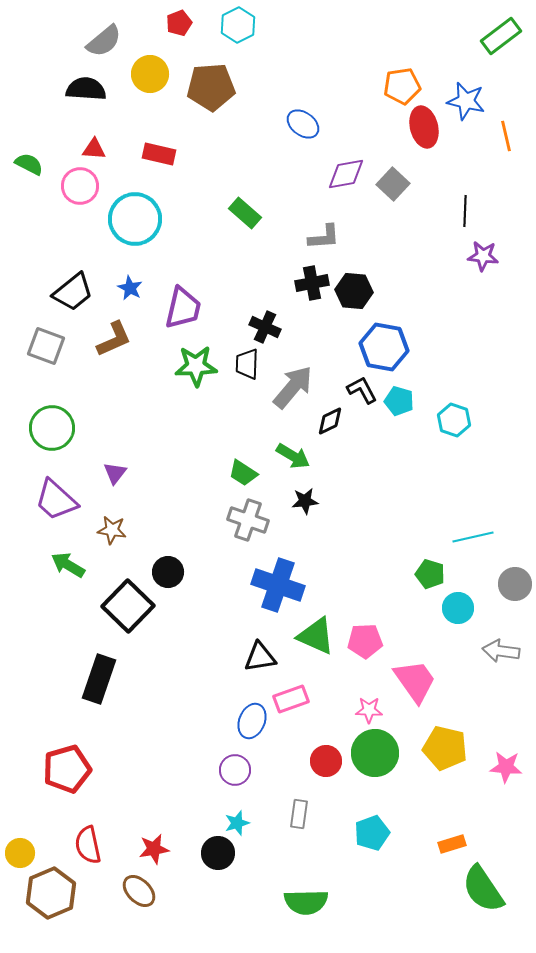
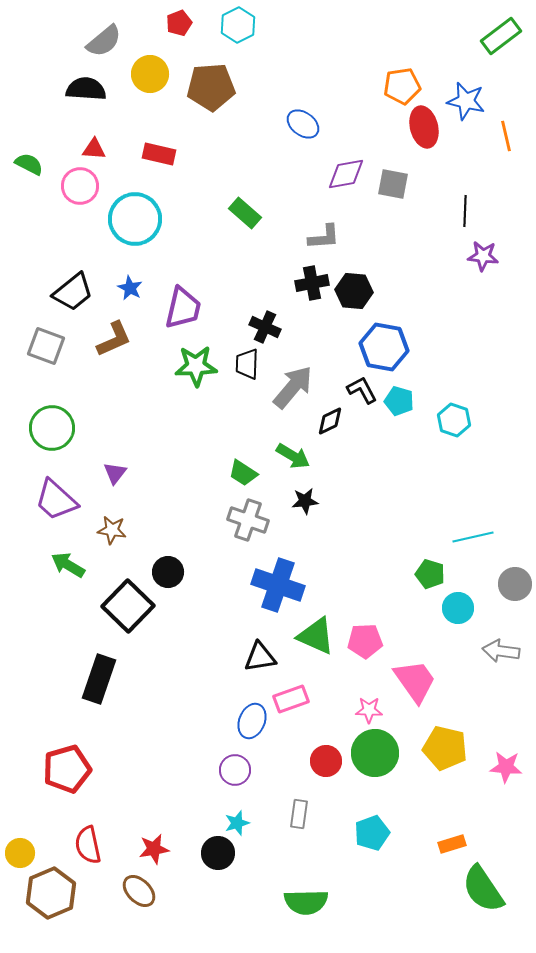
gray square at (393, 184): rotated 32 degrees counterclockwise
